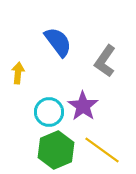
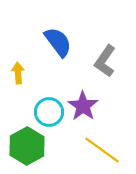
yellow arrow: rotated 10 degrees counterclockwise
green hexagon: moved 29 px left, 4 px up; rotated 6 degrees counterclockwise
